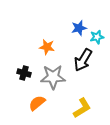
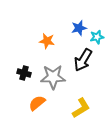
orange star: moved 6 px up
yellow L-shape: moved 1 px left
